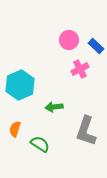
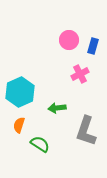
blue rectangle: moved 3 px left; rotated 63 degrees clockwise
pink cross: moved 5 px down
cyan hexagon: moved 7 px down
green arrow: moved 3 px right, 1 px down
orange semicircle: moved 4 px right, 4 px up
